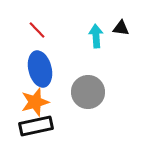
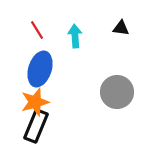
red line: rotated 12 degrees clockwise
cyan arrow: moved 21 px left
blue ellipse: rotated 32 degrees clockwise
gray circle: moved 29 px right
black rectangle: rotated 56 degrees counterclockwise
